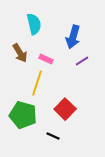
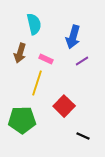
brown arrow: rotated 48 degrees clockwise
red square: moved 1 px left, 3 px up
green pentagon: moved 1 px left, 5 px down; rotated 16 degrees counterclockwise
black line: moved 30 px right
